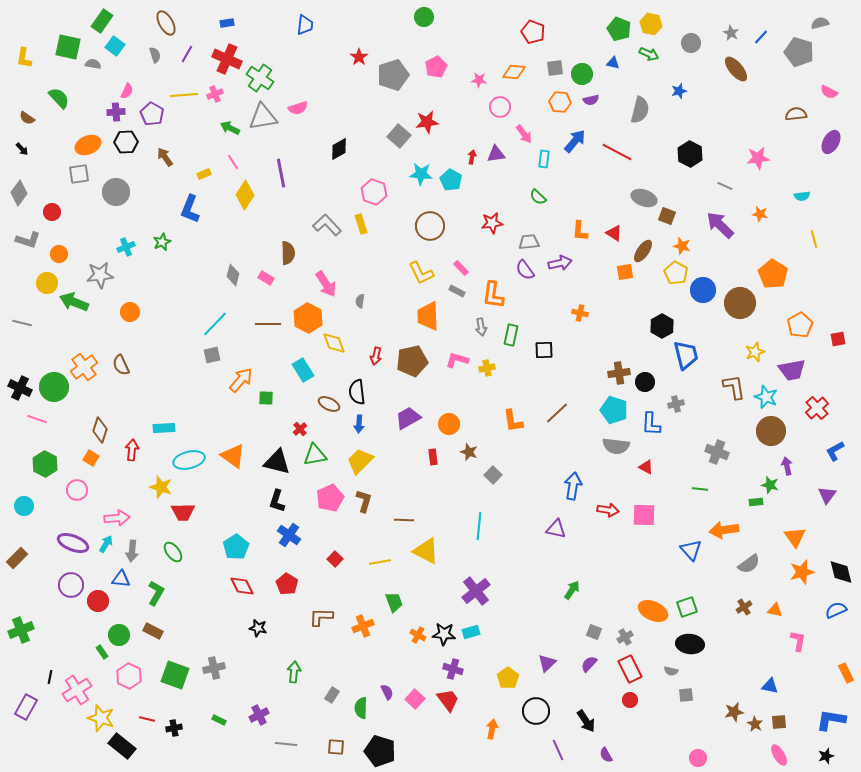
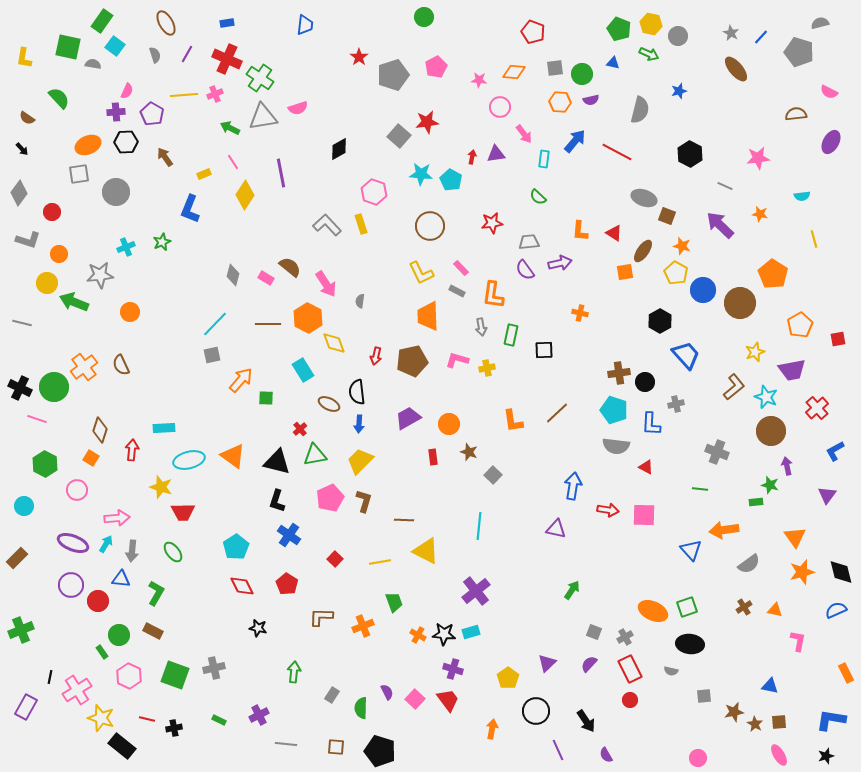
gray circle at (691, 43): moved 13 px left, 7 px up
brown semicircle at (288, 253): moved 2 px right, 14 px down; rotated 50 degrees counterclockwise
black hexagon at (662, 326): moved 2 px left, 5 px up
blue trapezoid at (686, 355): rotated 28 degrees counterclockwise
brown L-shape at (734, 387): rotated 60 degrees clockwise
gray square at (686, 695): moved 18 px right, 1 px down
